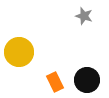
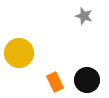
yellow circle: moved 1 px down
